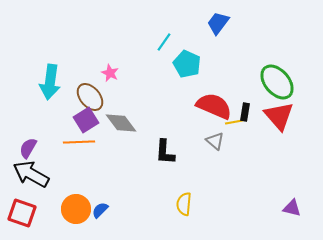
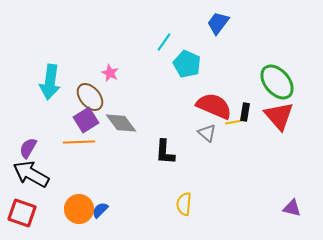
gray triangle: moved 8 px left, 8 px up
orange circle: moved 3 px right
